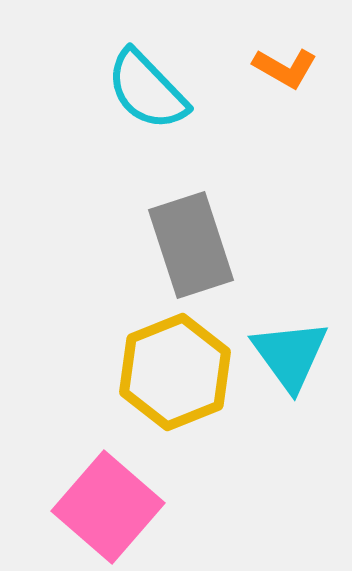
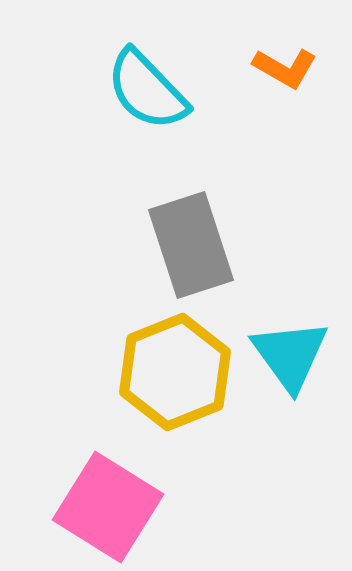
pink square: rotated 9 degrees counterclockwise
